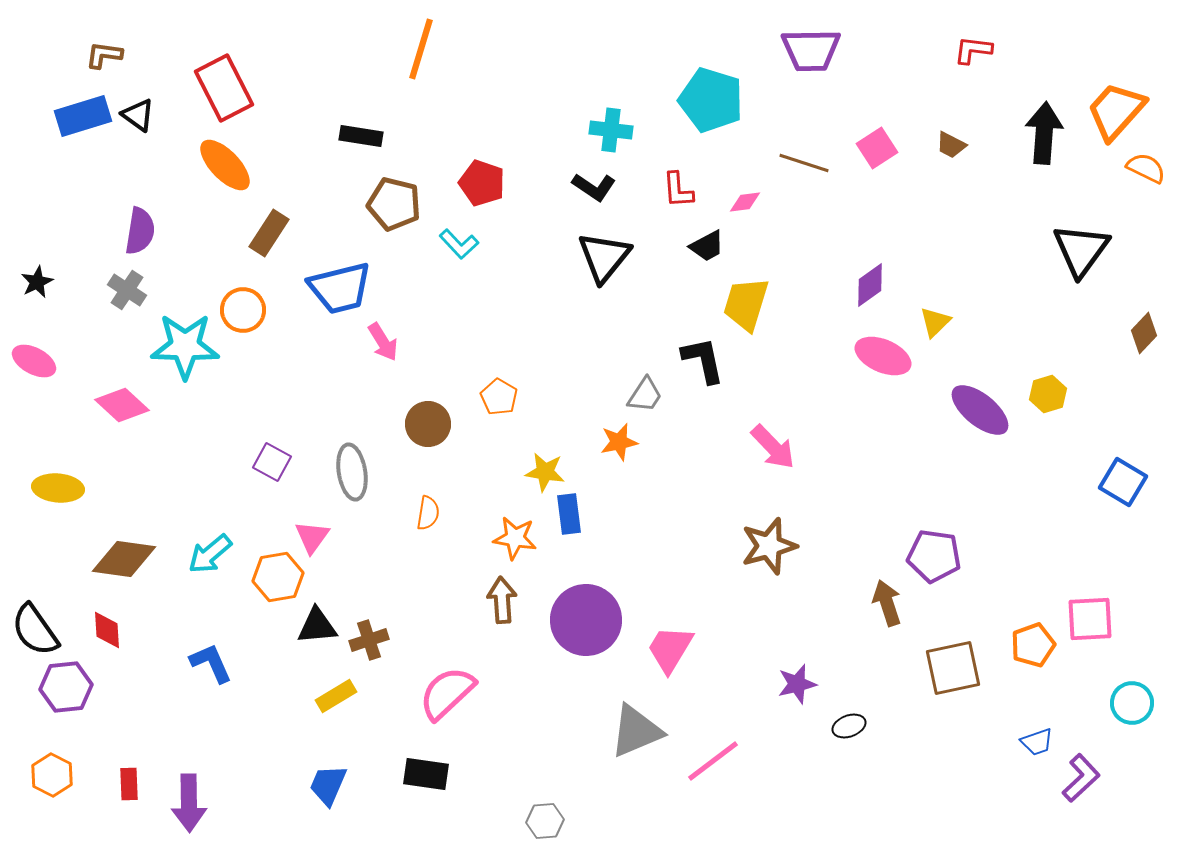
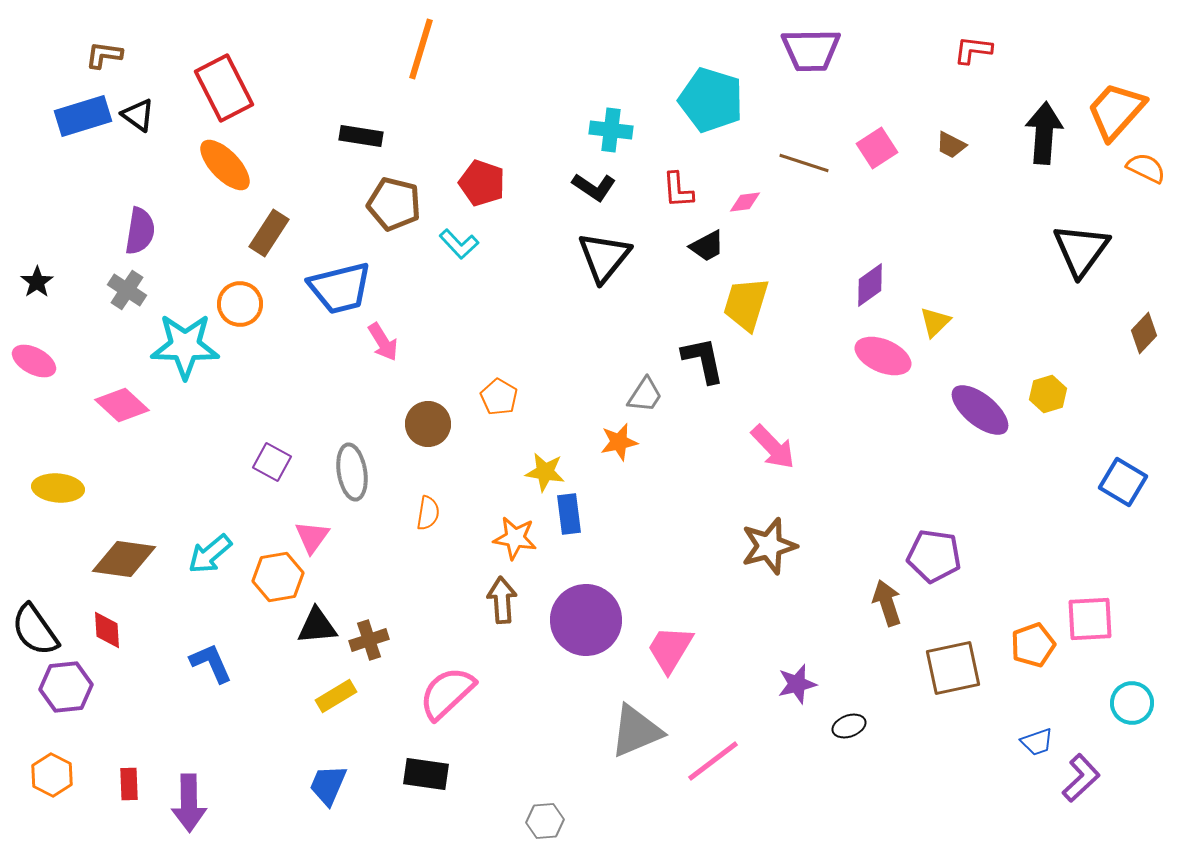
black star at (37, 282): rotated 8 degrees counterclockwise
orange circle at (243, 310): moved 3 px left, 6 px up
